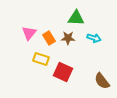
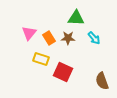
cyan arrow: rotated 32 degrees clockwise
brown semicircle: rotated 18 degrees clockwise
